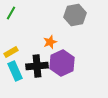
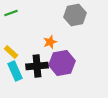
green line: rotated 40 degrees clockwise
yellow rectangle: rotated 72 degrees clockwise
purple hexagon: rotated 15 degrees clockwise
